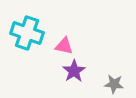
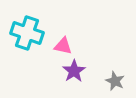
pink triangle: moved 1 px left
gray star: moved 1 px right, 3 px up; rotated 18 degrees clockwise
